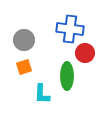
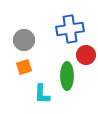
blue cross: rotated 16 degrees counterclockwise
red circle: moved 1 px right, 2 px down
